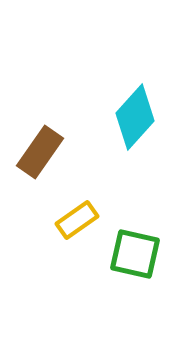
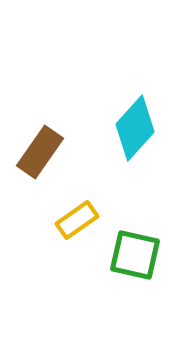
cyan diamond: moved 11 px down
green square: moved 1 px down
